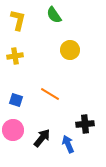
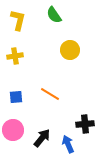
blue square: moved 3 px up; rotated 24 degrees counterclockwise
